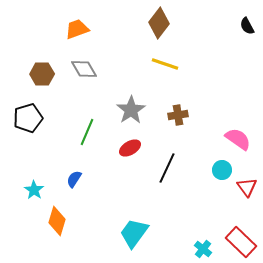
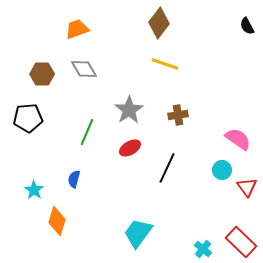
gray star: moved 2 px left
black pentagon: rotated 12 degrees clockwise
blue semicircle: rotated 18 degrees counterclockwise
cyan trapezoid: moved 4 px right
